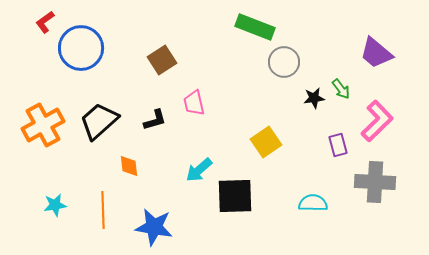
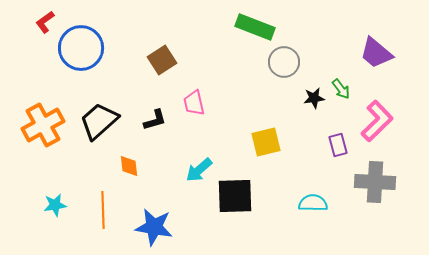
yellow square: rotated 20 degrees clockwise
